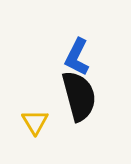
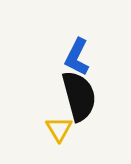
yellow triangle: moved 24 px right, 7 px down
